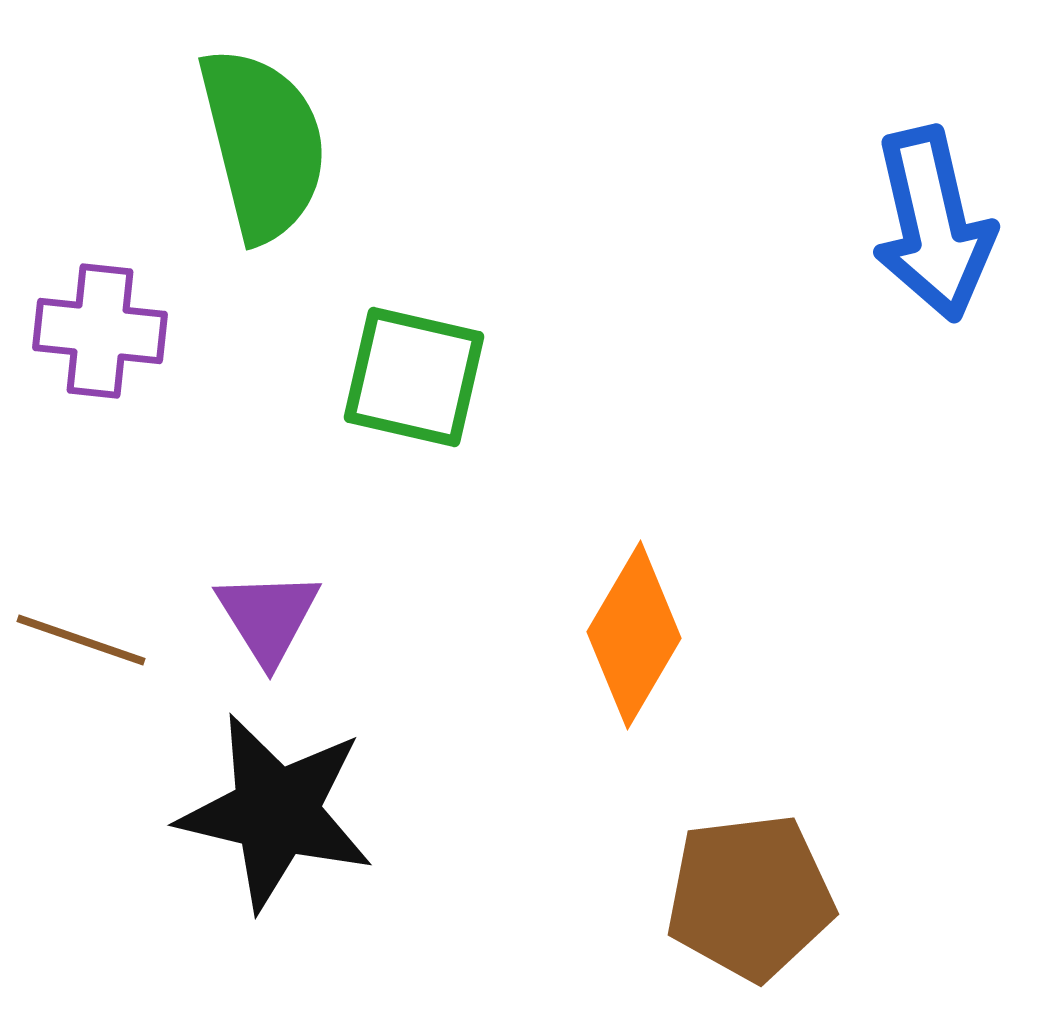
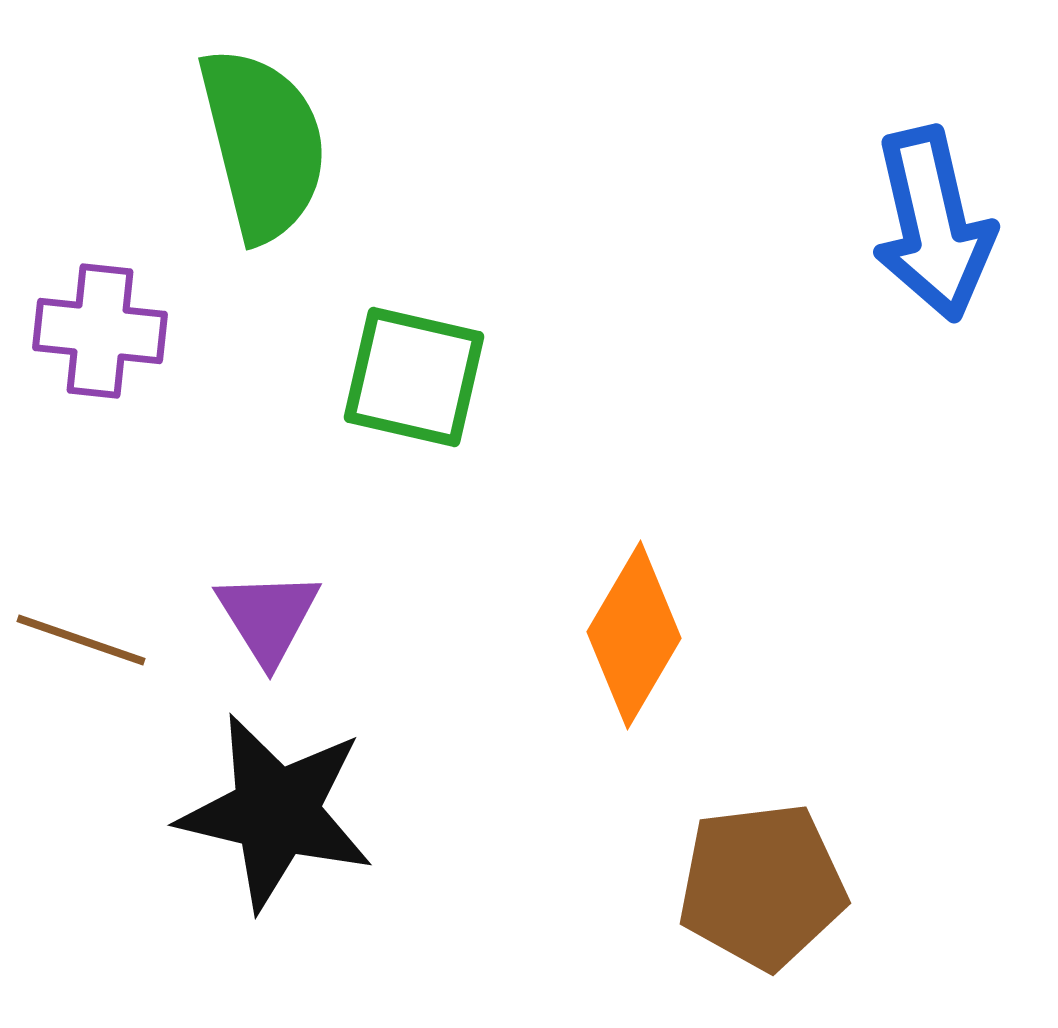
brown pentagon: moved 12 px right, 11 px up
